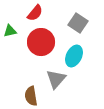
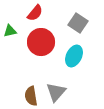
gray triangle: moved 13 px down
